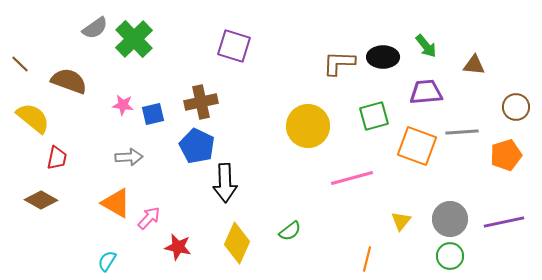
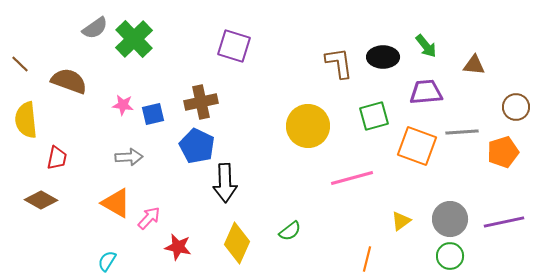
brown L-shape: rotated 80 degrees clockwise
yellow semicircle: moved 7 px left, 2 px down; rotated 135 degrees counterclockwise
orange pentagon: moved 3 px left, 3 px up
yellow triangle: rotated 15 degrees clockwise
